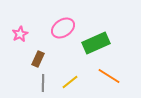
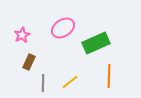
pink star: moved 2 px right, 1 px down
brown rectangle: moved 9 px left, 3 px down
orange line: rotated 60 degrees clockwise
